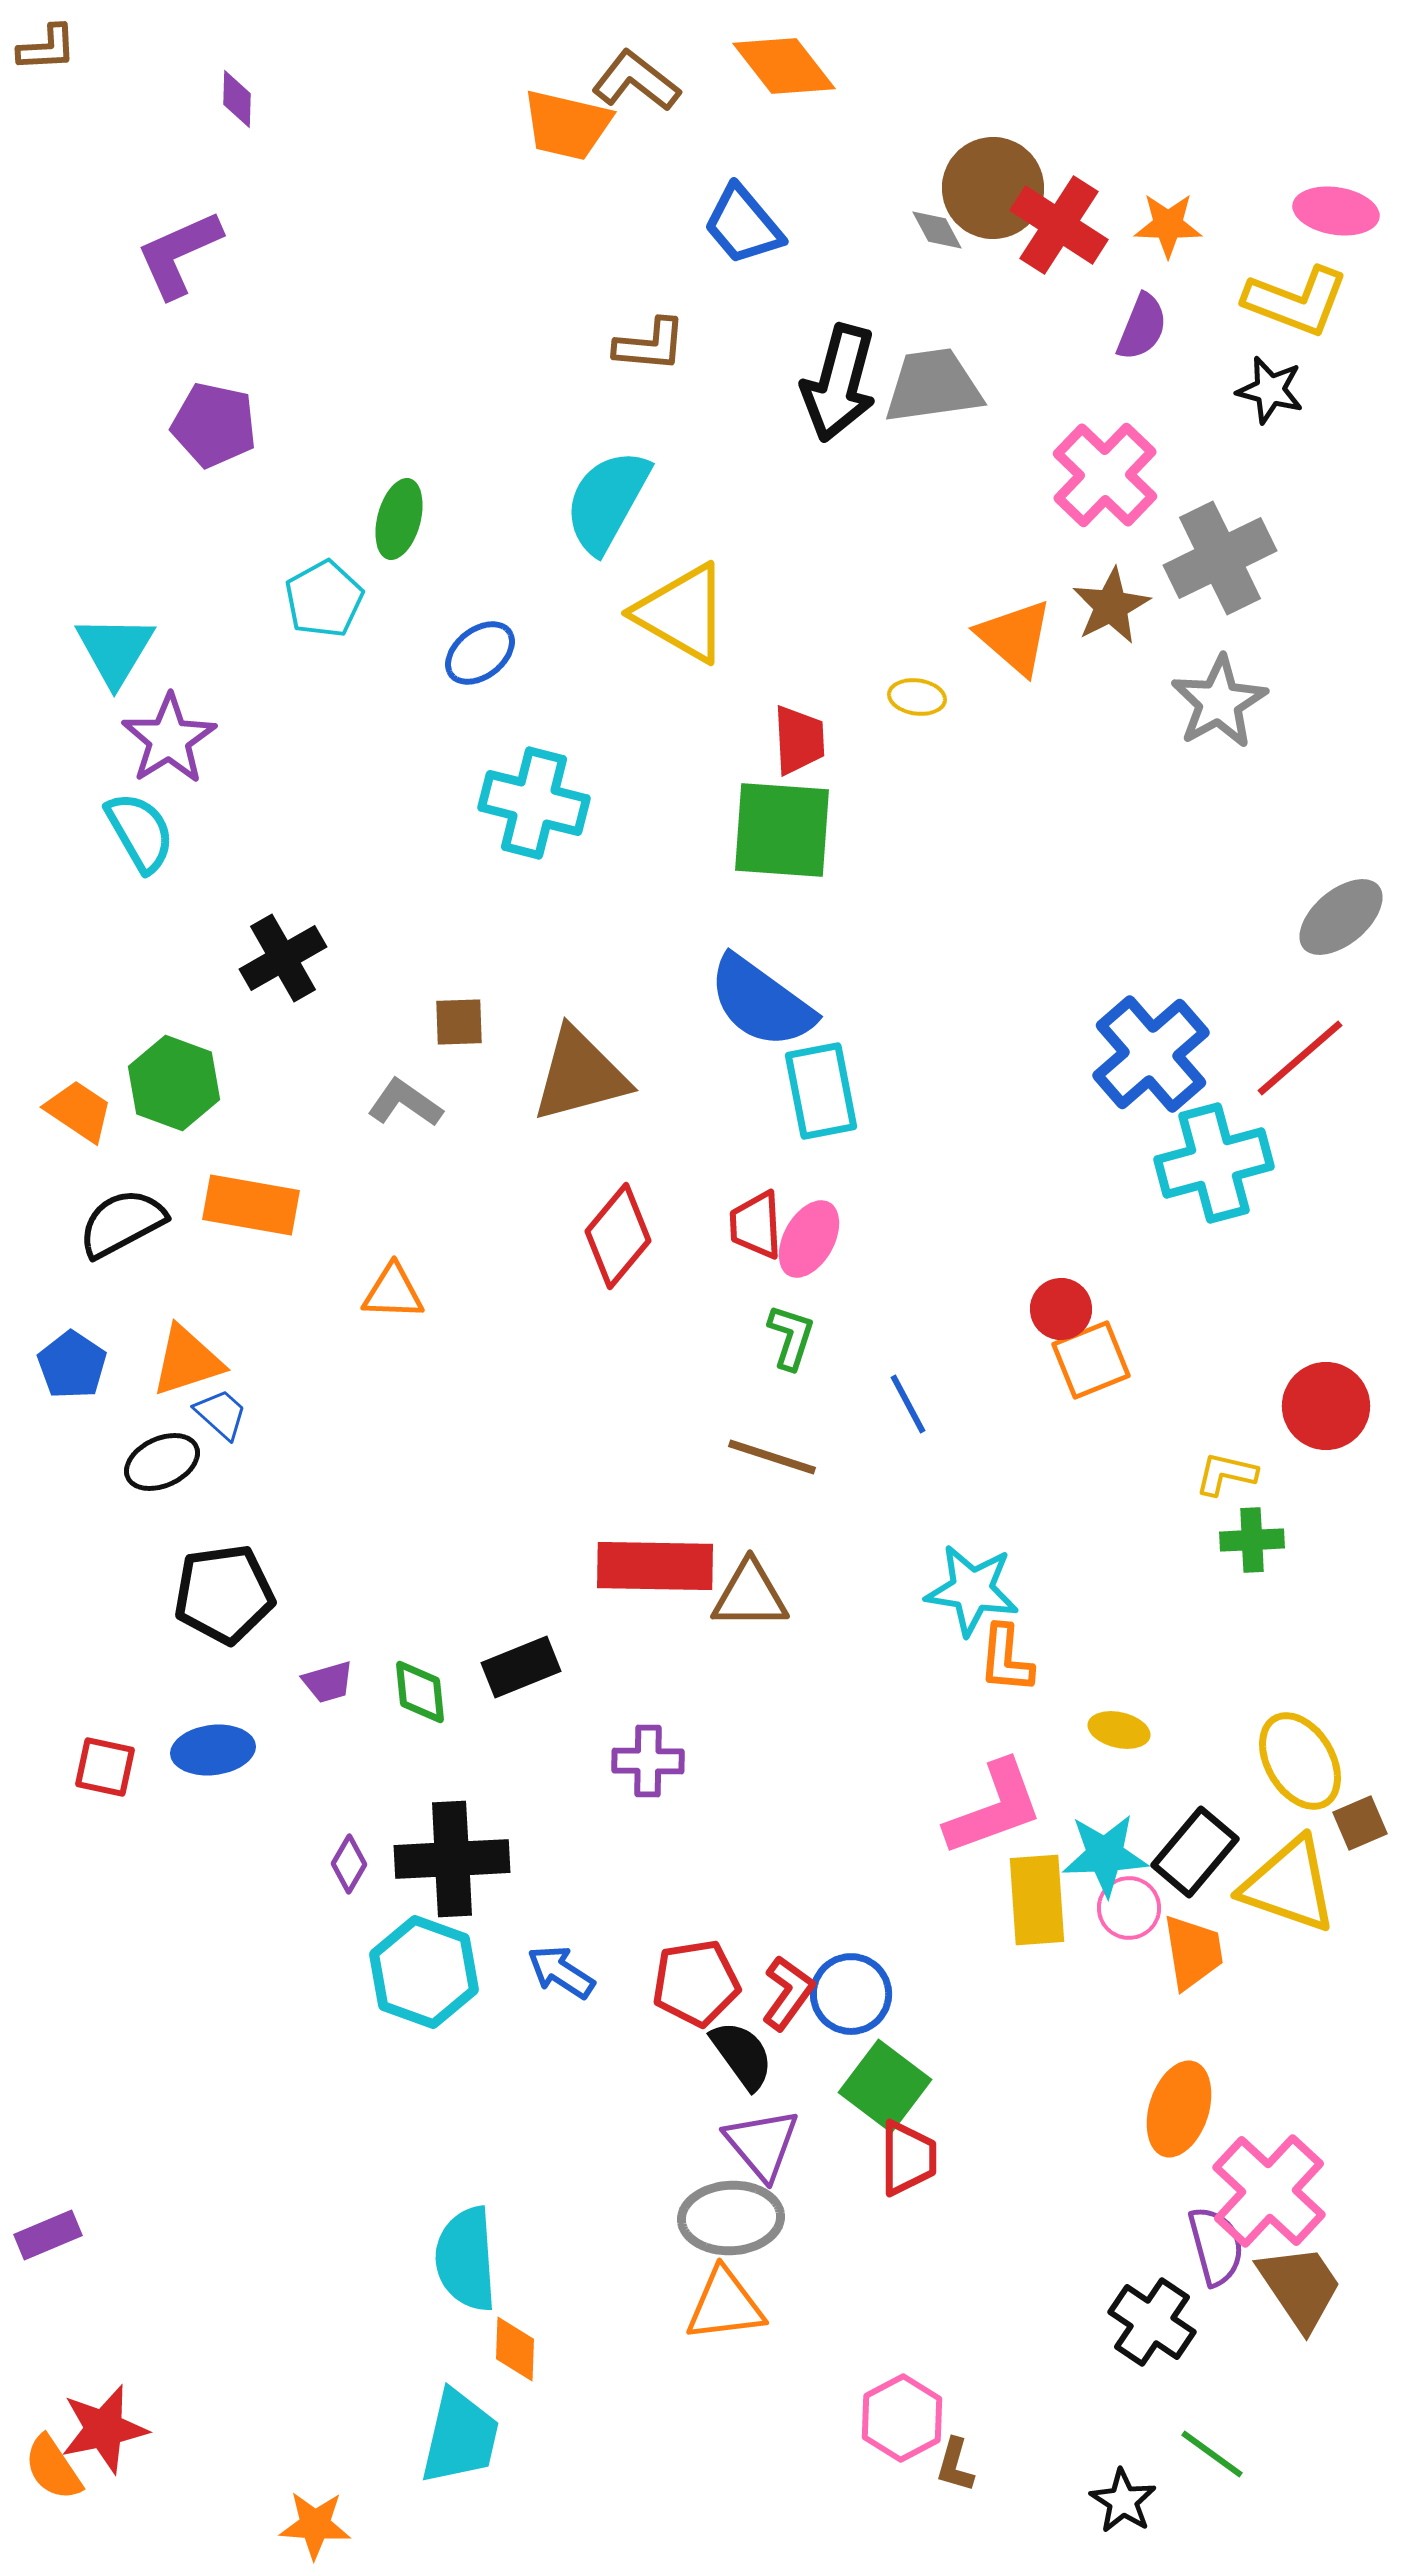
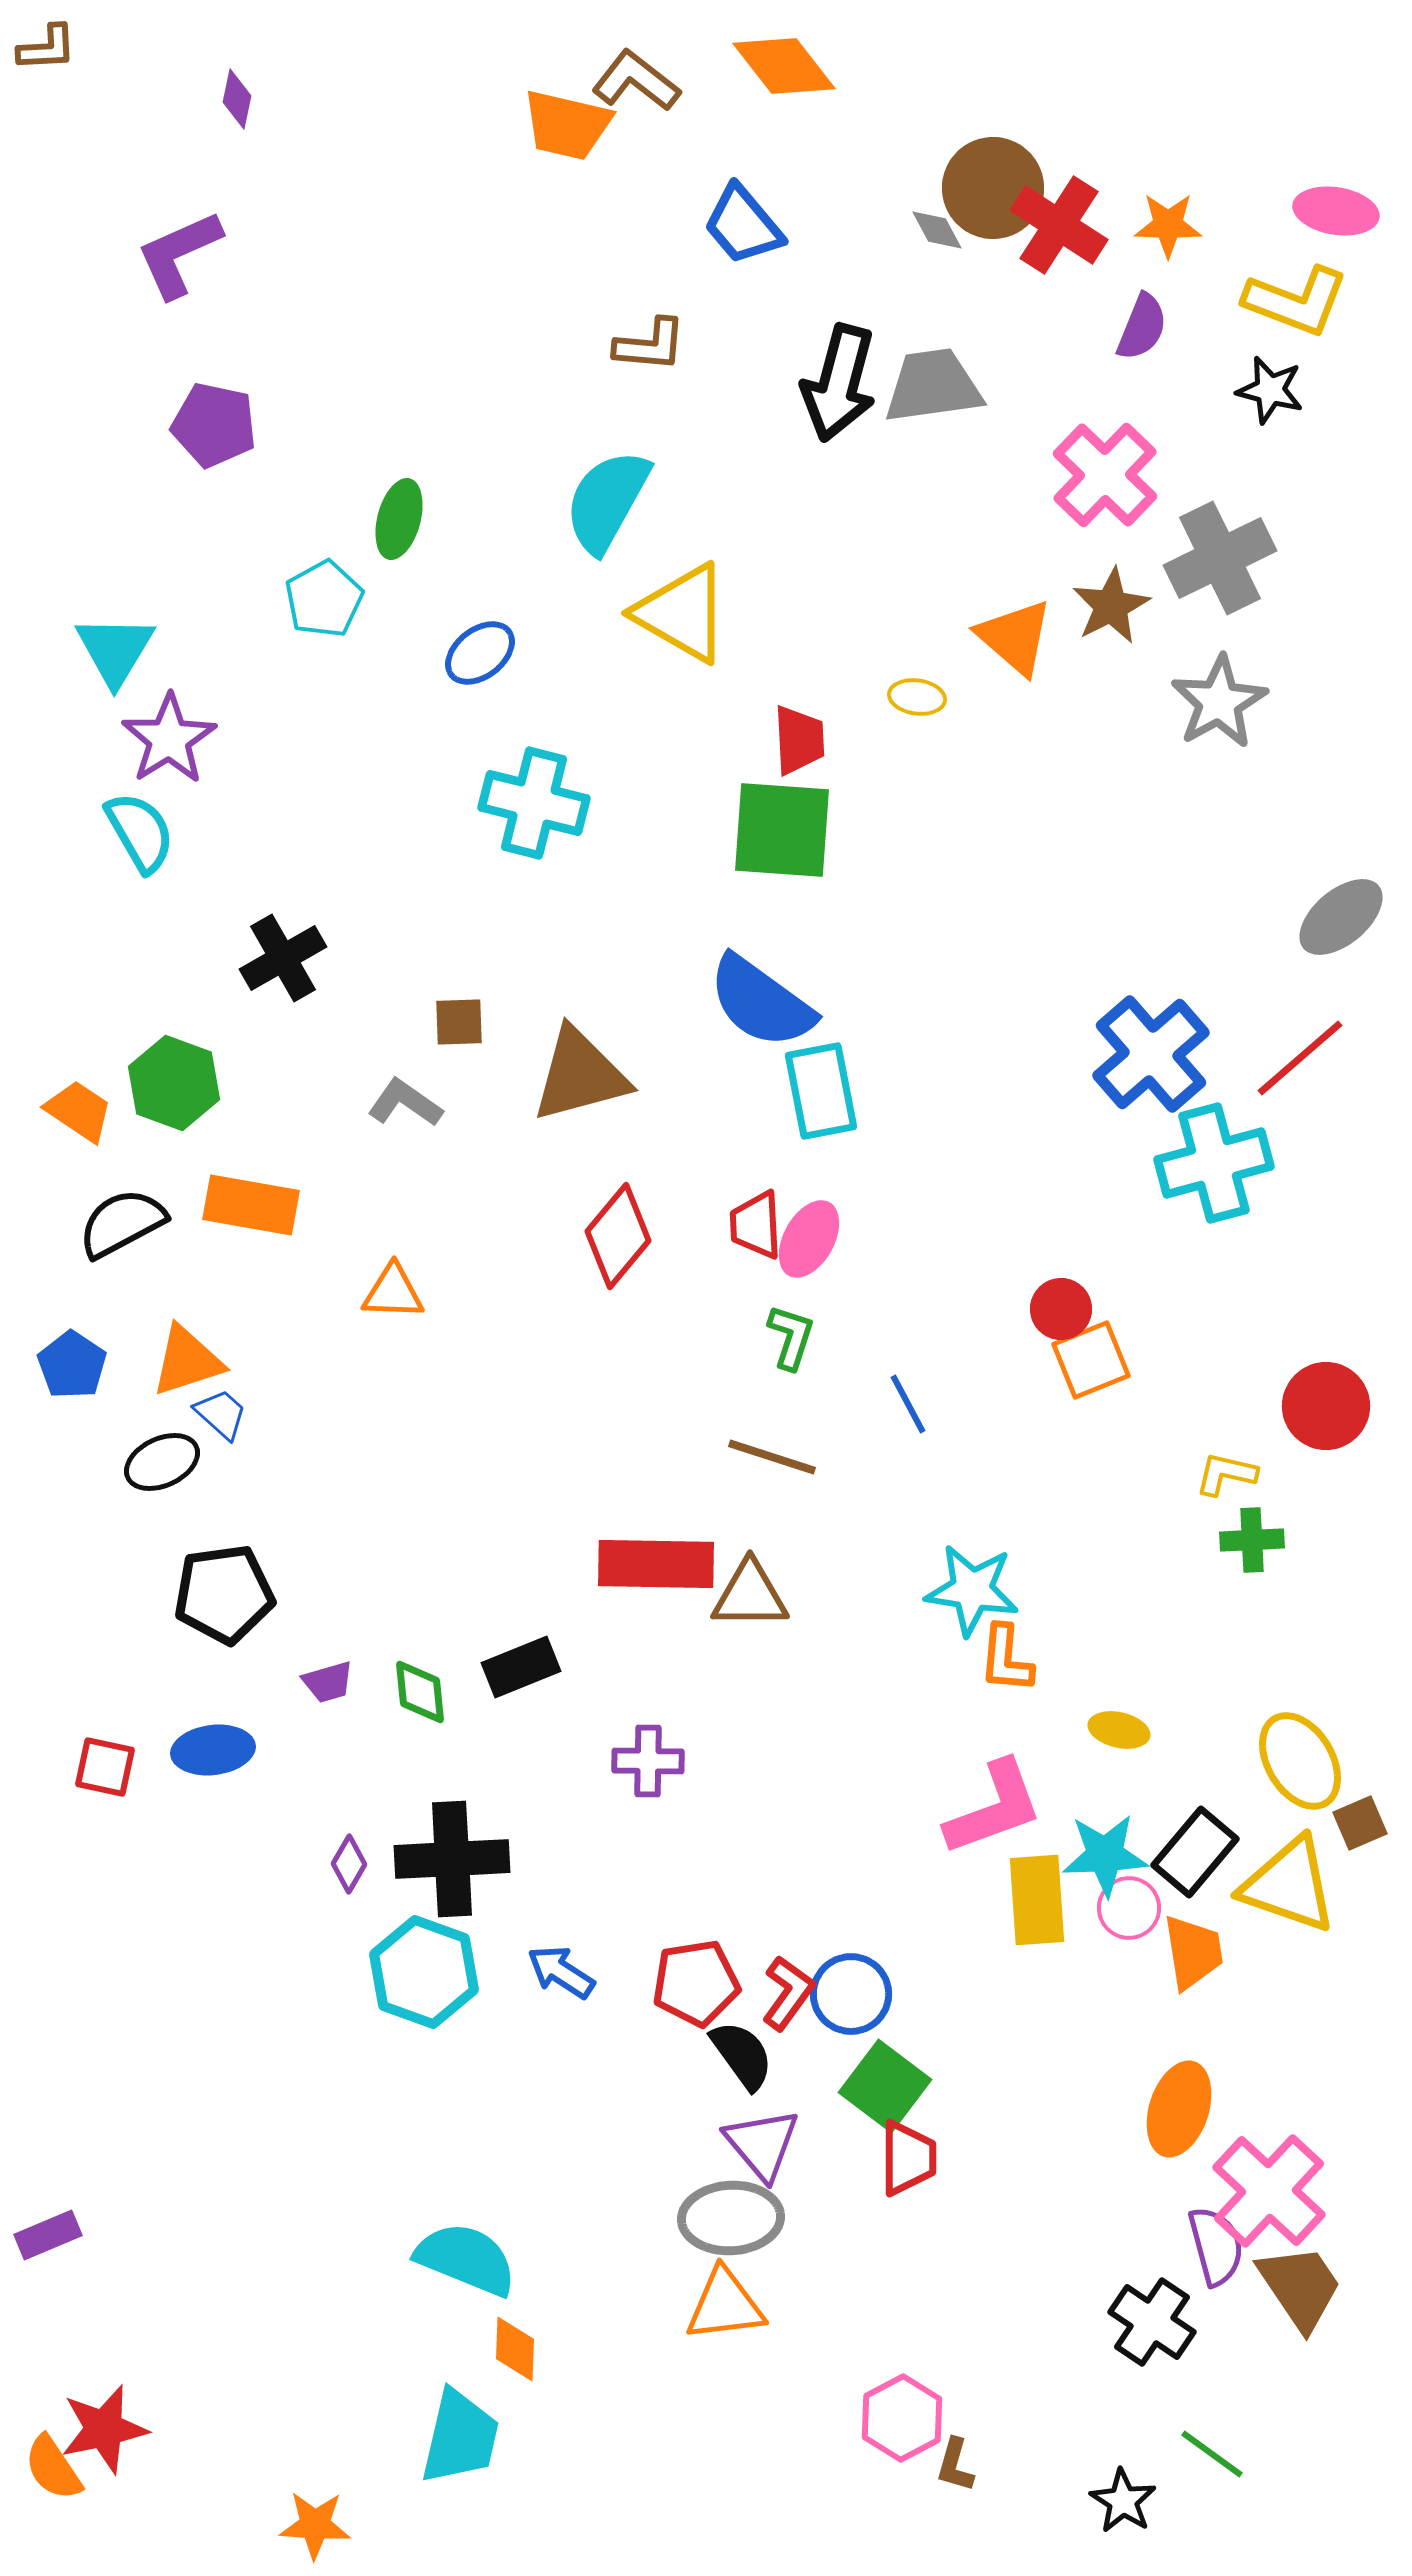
purple diamond at (237, 99): rotated 10 degrees clockwise
red rectangle at (655, 1566): moved 1 px right, 2 px up
cyan semicircle at (466, 2259): rotated 116 degrees clockwise
